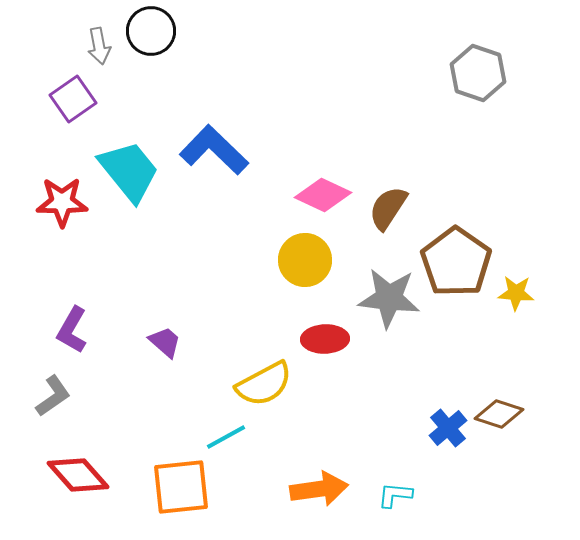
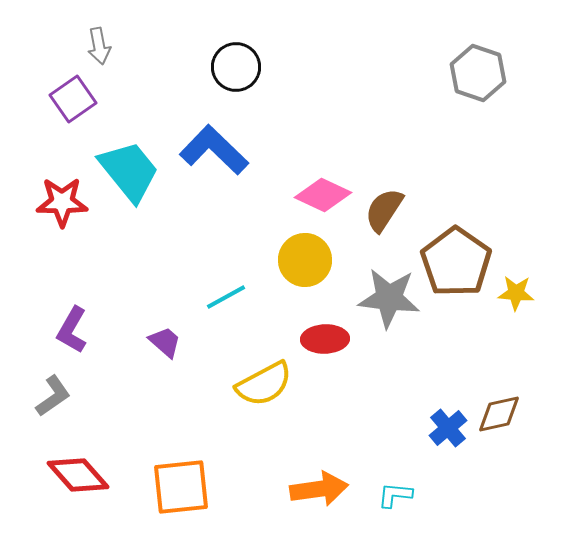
black circle: moved 85 px right, 36 px down
brown semicircle: moved 4 px left, 2 px down
brown diamond: rotated 30 degrees counterclockwise
cyan line: moved 140 px up
